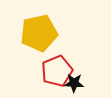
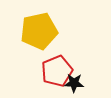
yellow pentagon: moved 2 px up
